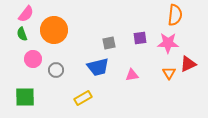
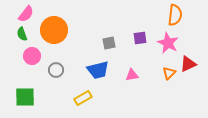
pink star: rotated 25 degrees clockwise
pink circle: moved 1 px left, 3 px up
blue trapezoid: moved 3 px down
orange triangle: rotated 16 degrees clockwise
